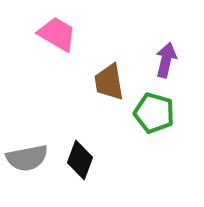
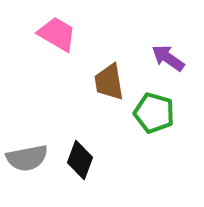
purple arrow: moved 2 px right, 2 px up; rotated 68 degrees counterclockwise
